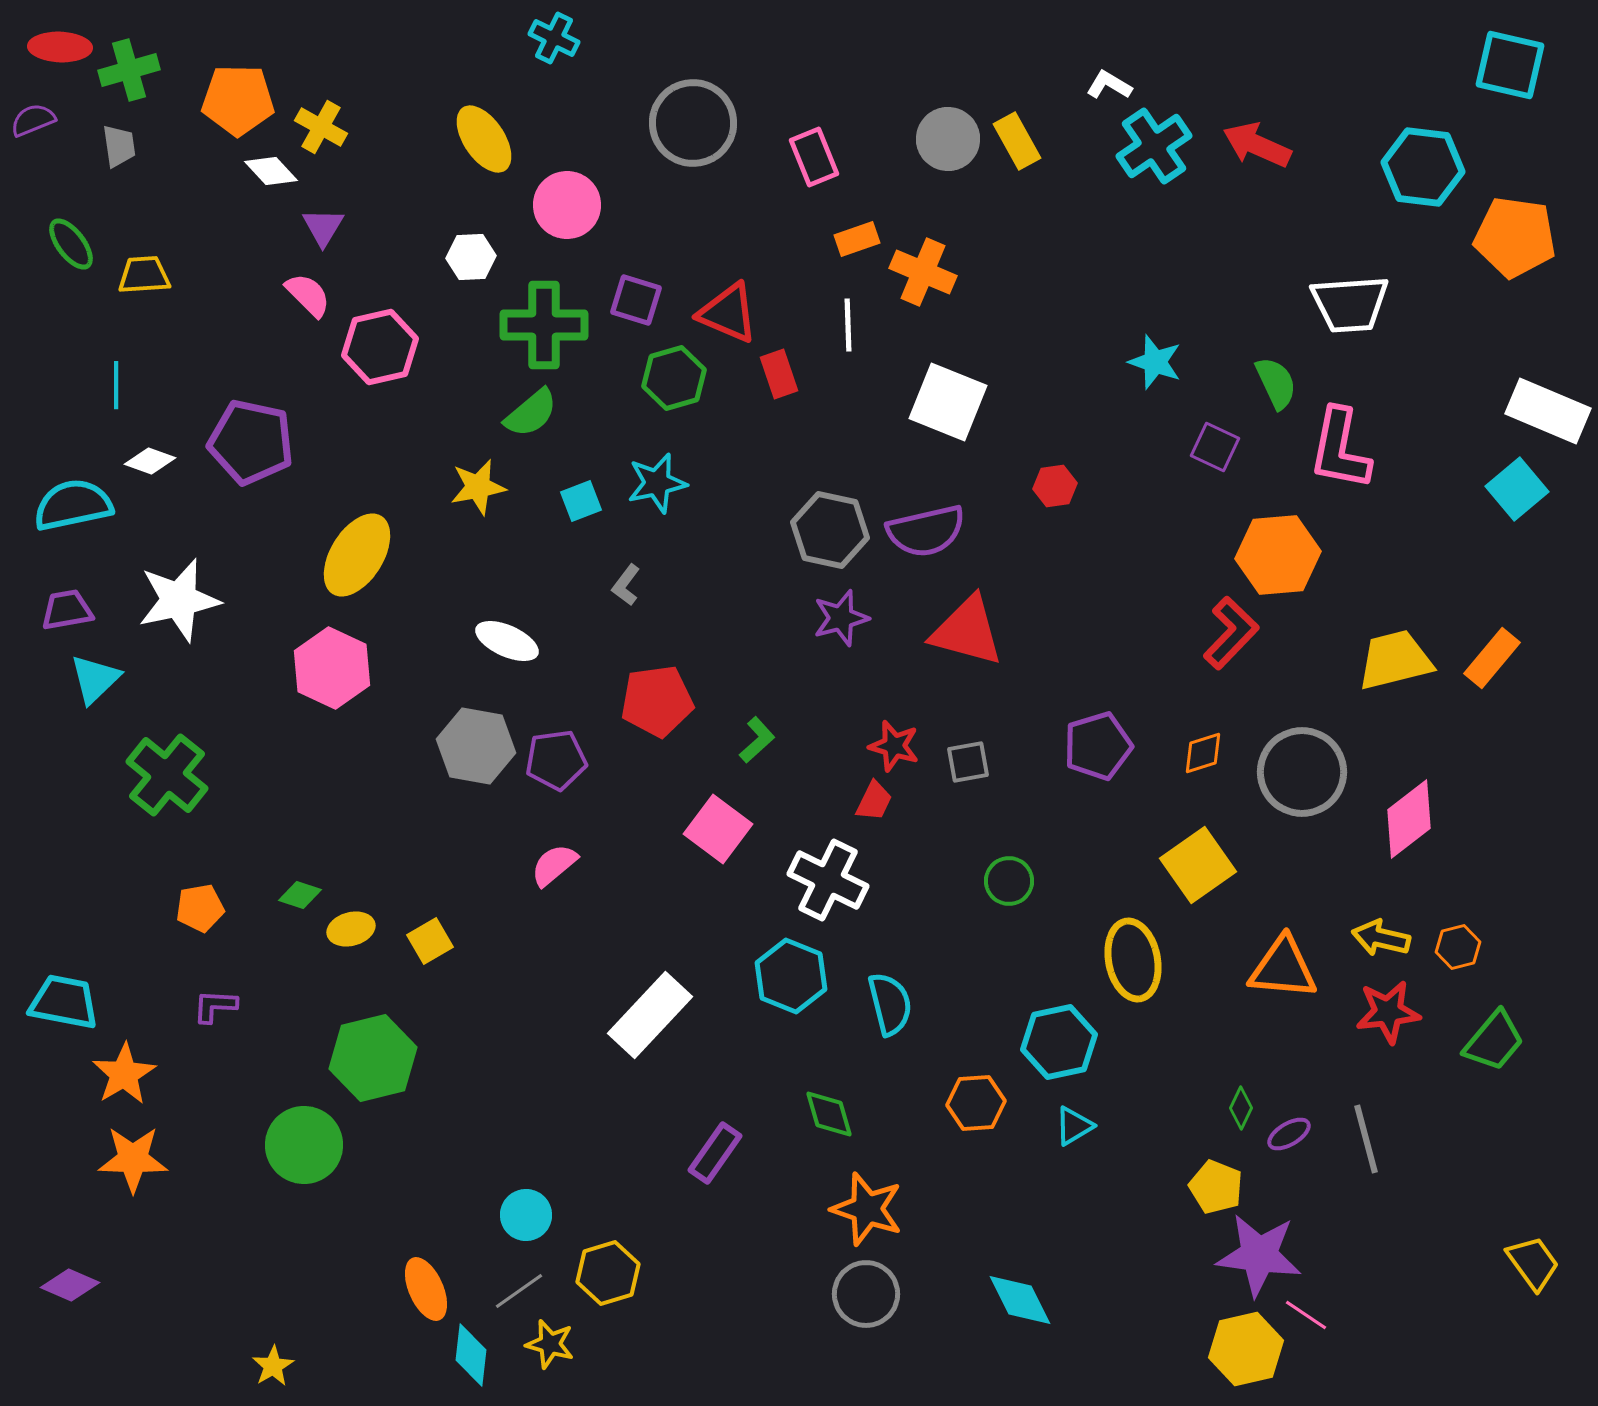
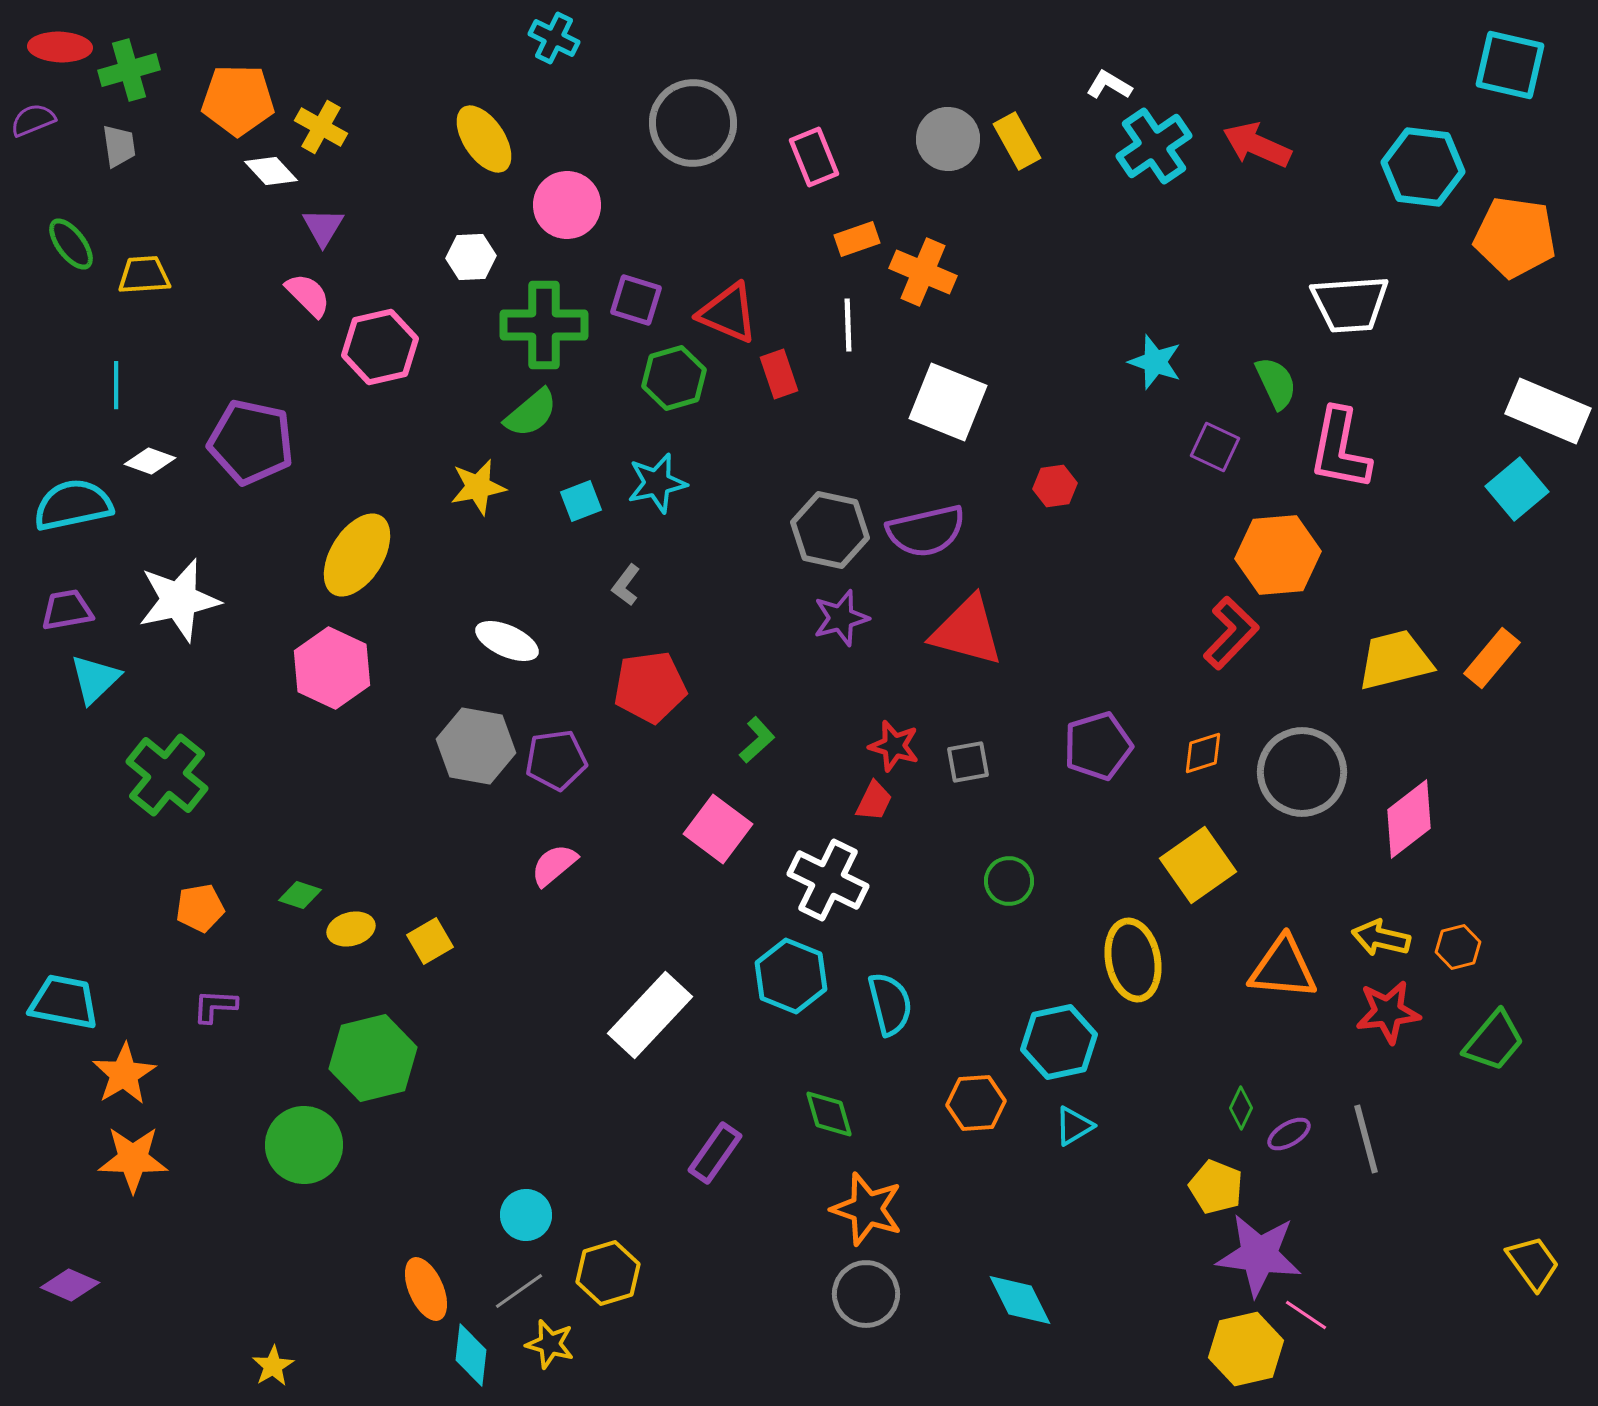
red pentagon at (657, 701): moved 7 px left, 14 px up
